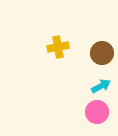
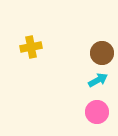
yellow cross: moved 27 px left
cyan arrow: moved 3 px left, 6 px up
